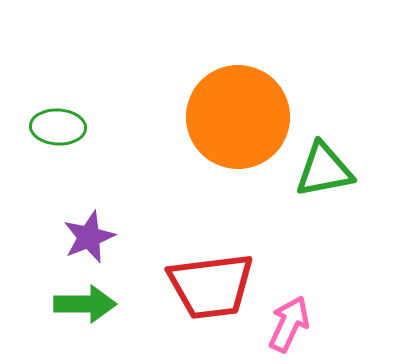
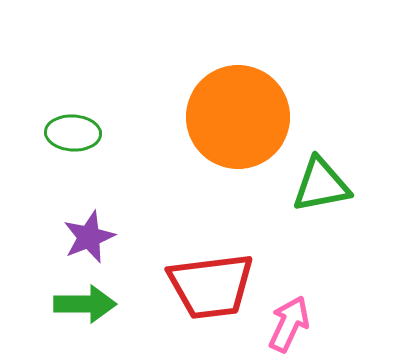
green ellipse: moved 15 px right, 6 px down
green triangle: moved 3 px left, 15 px down
